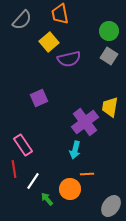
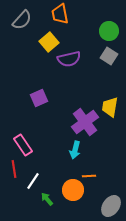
orange line: moved 2 px right, 2 px down
orange circle: moved 3 px right, 1 px down
